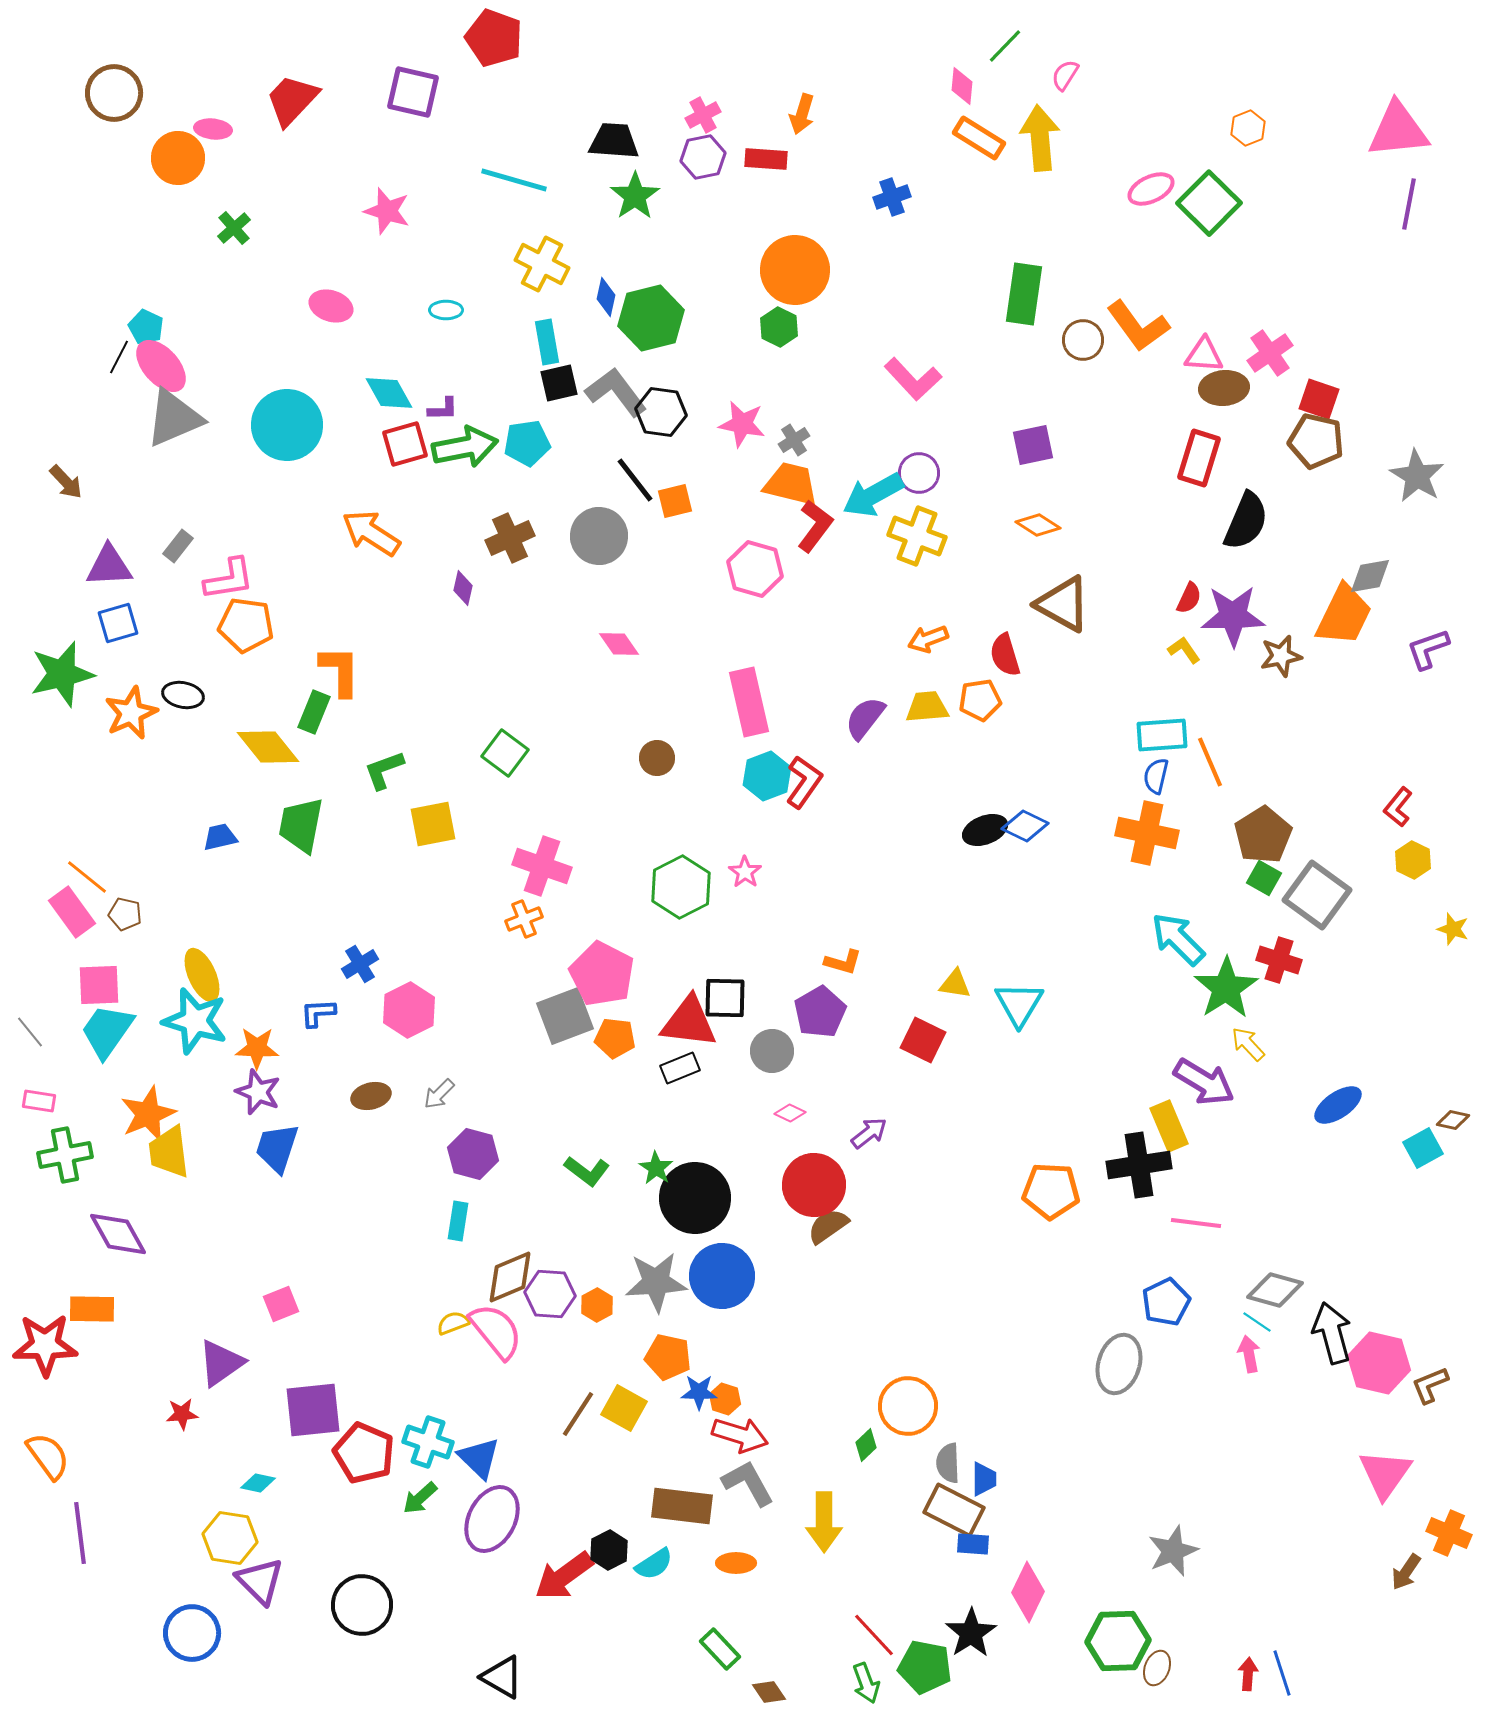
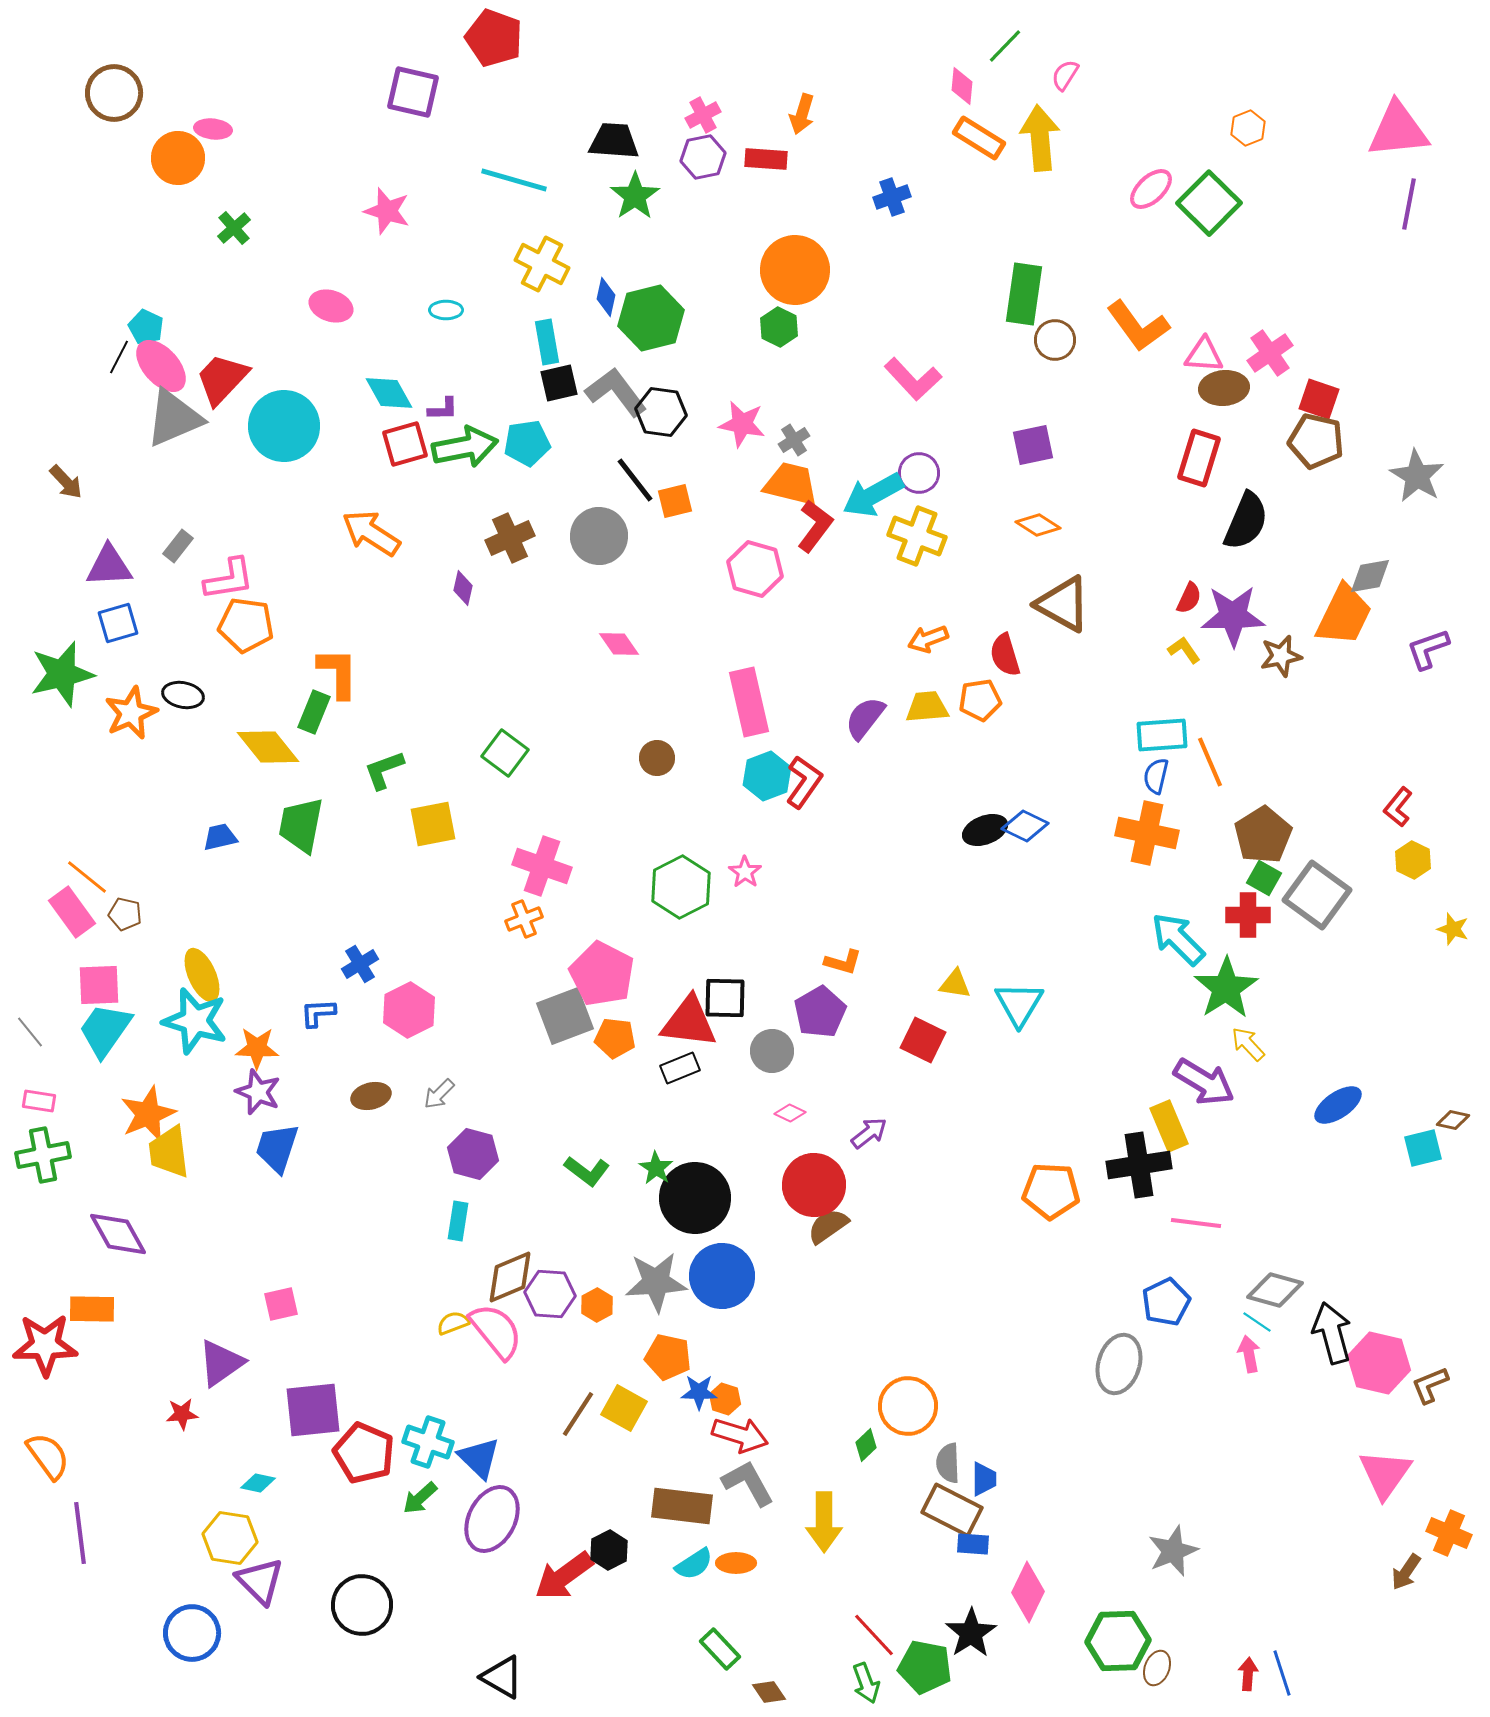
red trapezoid at (292, 100): moved 70 px left, 279 px down
pink ellipse at (1151, 189): rotated 18 degrees counterclockwise
brown circle at (1083, 340): moved 28 px left
cyan circle at (287, 425): moved 3 px left, 1 px down
orange L-shape at (340, 671): moved 2 px left, 2 px down
red cross at (1279, 960): moved 31 px left, 45 px up; rotated 18 degrees counterclockwise
cyan trapezoid at (107, 1031): moved 2 px left, 1 px up
cyan square at (1423, 1148): rotated 15 degrees clockwise
green cross at (65, 1155): moved 22 px left
pink square at (281, 1304): rotated 9 degrees clockwise
brown rectangle at (954, 1510): moved 2 px left
cyan semicircle at (654, 1564): moved 40 px right
